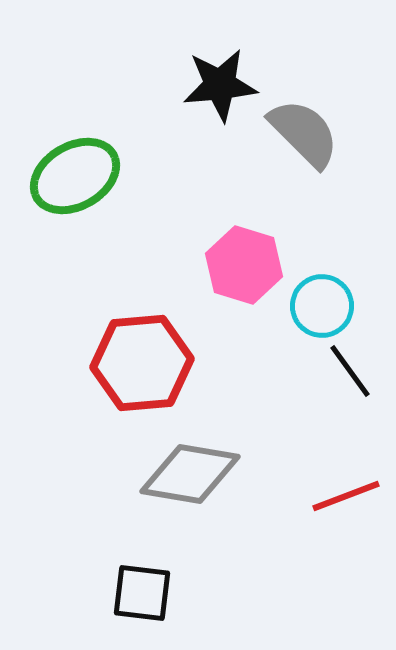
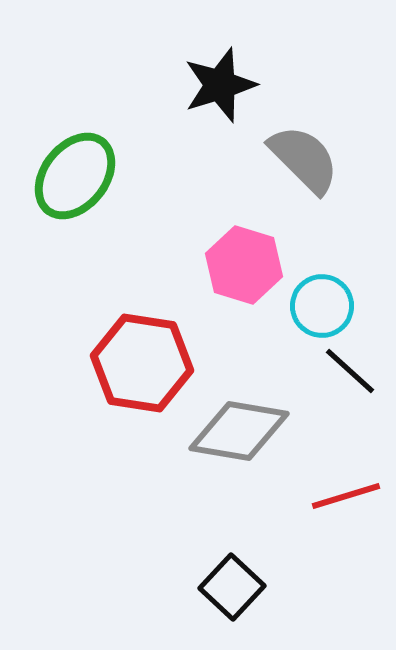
black star: rotated 12 degrees counterclockwise
gray semicircle: moved 26 px down
green ellipse: rotated 22 degrees counterclockwise
red hexagon: rotated 14 degrees clockwise
black line: rotated 12 degrees counterclockwise
gray diamond: moved 49 px right, 43 px up
red line: rotated 4 degrees clockwise
black square: moved 90 px right, 6 px up; rotated 36 degrees clockwise
